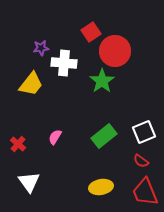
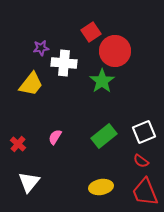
white triangle: rotated 15 degrees clockwise
